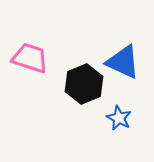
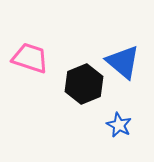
blue triangle: rotated 15 degrees clockwise
blue star: moved 7 px down
